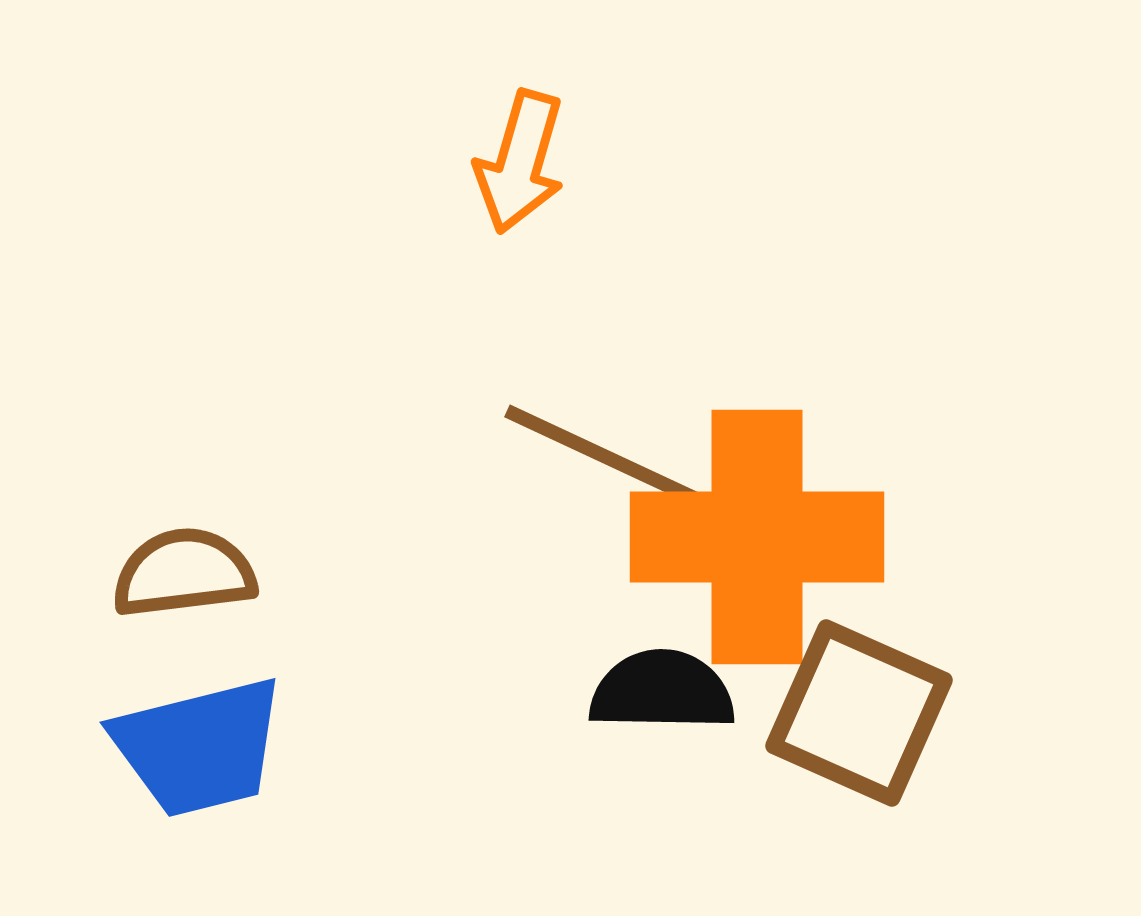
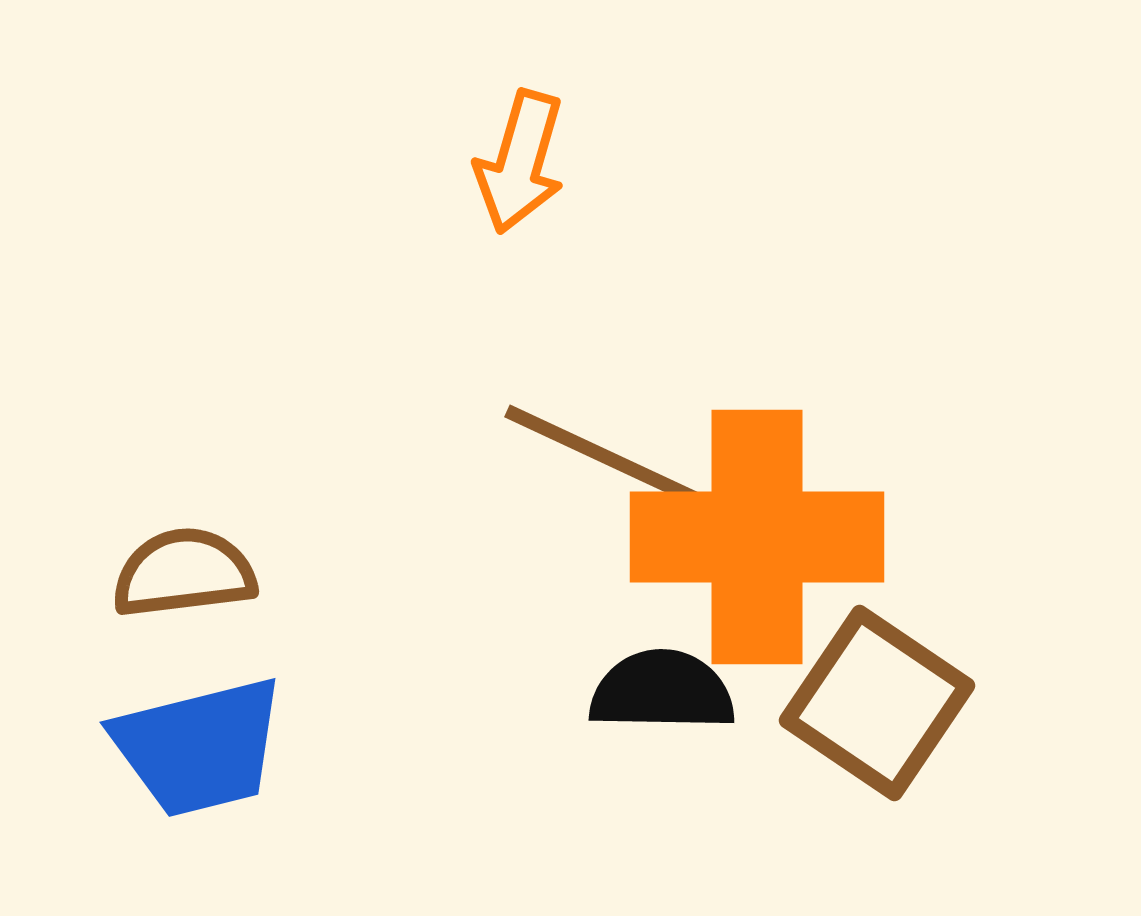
brown square: moved 18 px right, 10 px up; rotated 10 degrees clockwise
